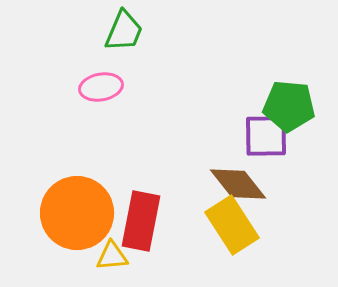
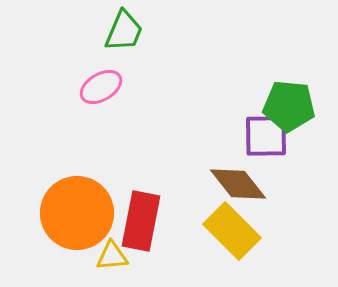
pink ellipse: rotated 21 degrees counterclockwise
yellow rectangle: moved 6 px down; rotated 12 degrees counterclockwise
